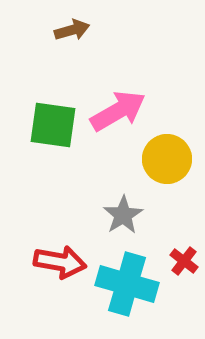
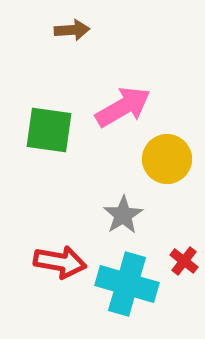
brown arrow: rotated 12 degrees clockwise
pink arrow: moved 5 px right, 4 px up
green square: moved 4 px left, 5 px down
